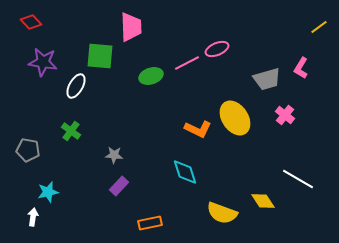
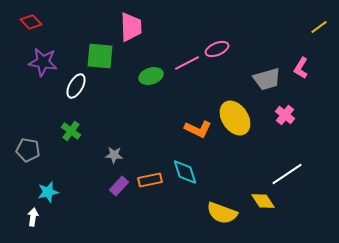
white line: moved 11 px left, 5 px up; rotated 64 degrees counterclockwise
orange rectangle: moved 43 px up
